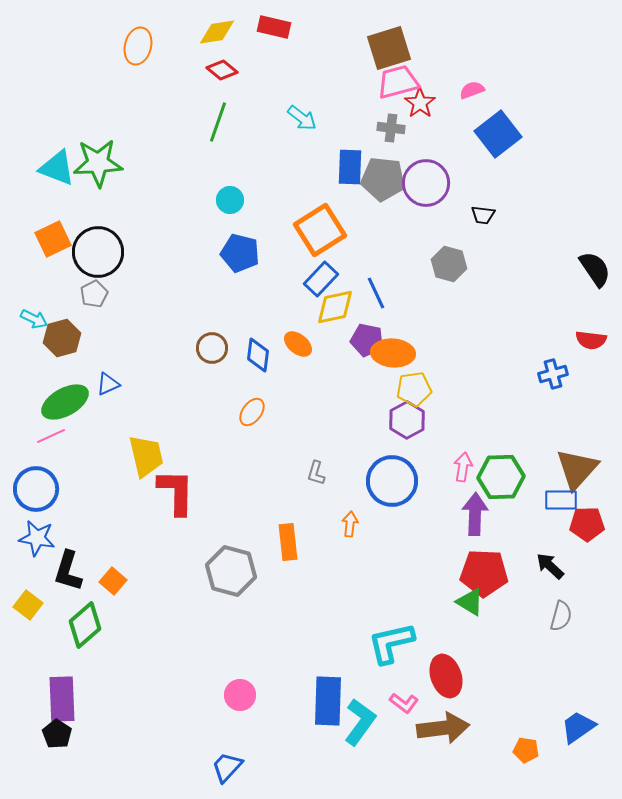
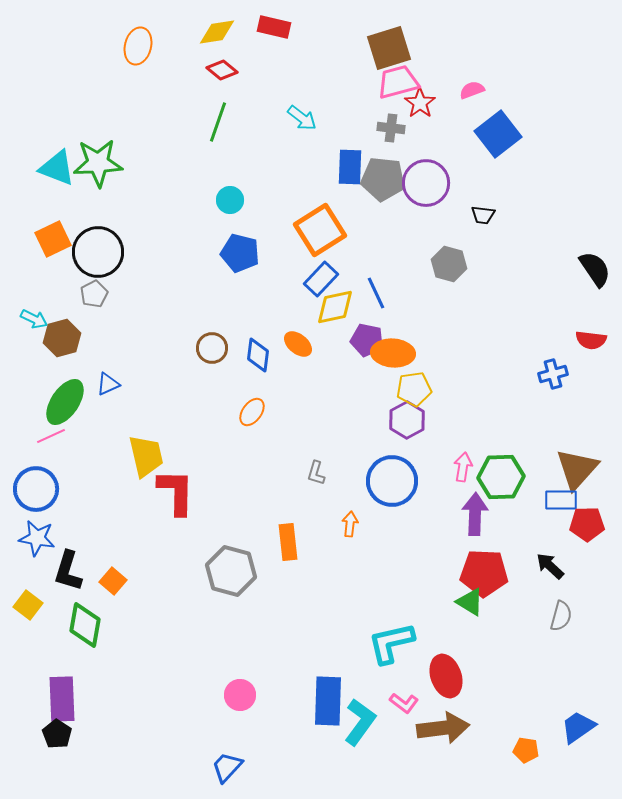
green ellipse at (65, 402): rotated 27 degrees counterclockwise
green diamond at (85, 625): rotated 39 degrees counterclockwise
